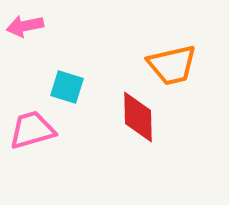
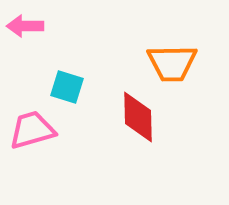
pink arrow: rotated 12 degrees clockwise
orange trapezoid: moved 2 px up; rotated 12 degrees clockwise
